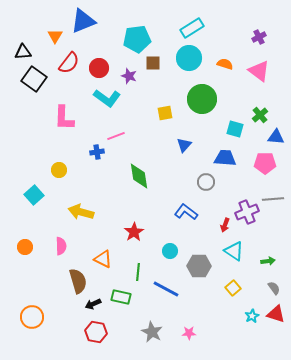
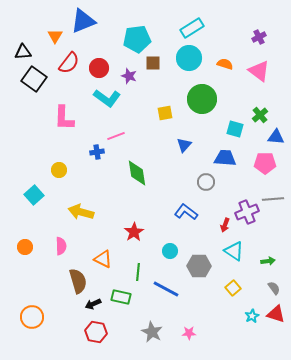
green diamond at (139, 176): moved 2 px left, 3 px up
